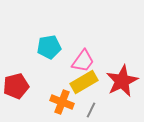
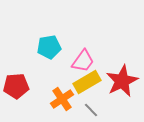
yellow rectangle: moved 3 px right
red pentagon: rotated 10 degrees clockwise
orange cross: moved 3 px up; rotated 35 degrees clockwise
gray line: rotated 70 degrees counterclockwise
